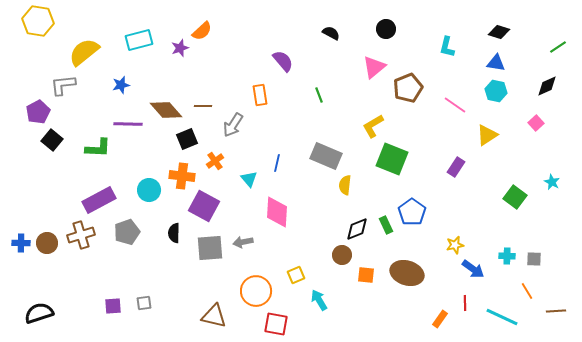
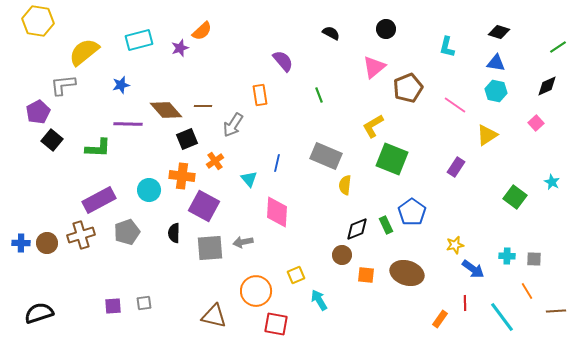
cyan line at (502, 317): rotated 28 degrees clockwise
